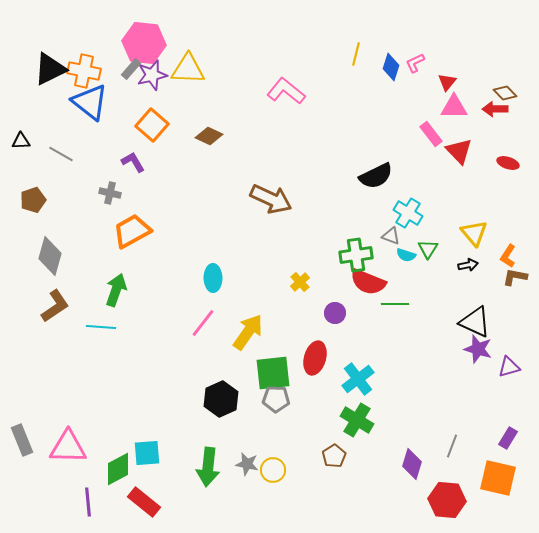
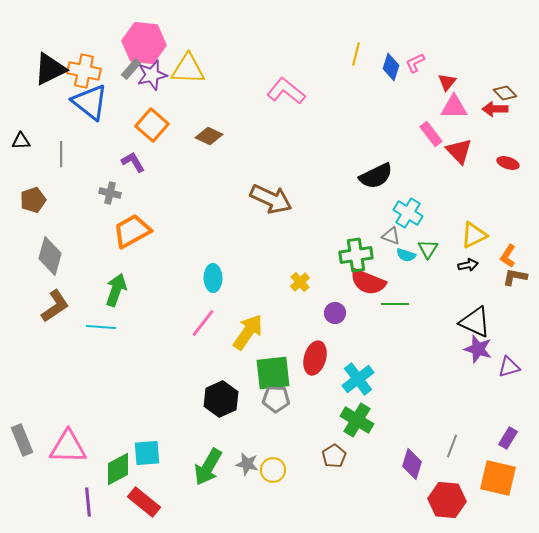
gray line at (61, 154): rotated 60 degrees clockwise
yellow triangle at (474, 233): moved 2 px down; rotated 44 degrees clockwise
green arrow at (208, 467): rotated 24 degrees clockwise
